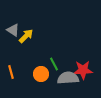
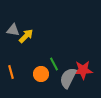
gray triangle: rotated 24 degrees counterclockwise
gray semicircle: rotated 60 degrees counterclockwise
